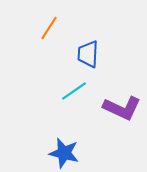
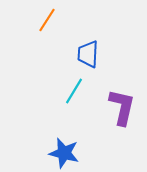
orange line: moved 2 px left, 8 px up
cyan line: rotated 24 degrees counterclockwise
purple L-shape: moved 1 px up; rotated 102 degrees counterclockwise
